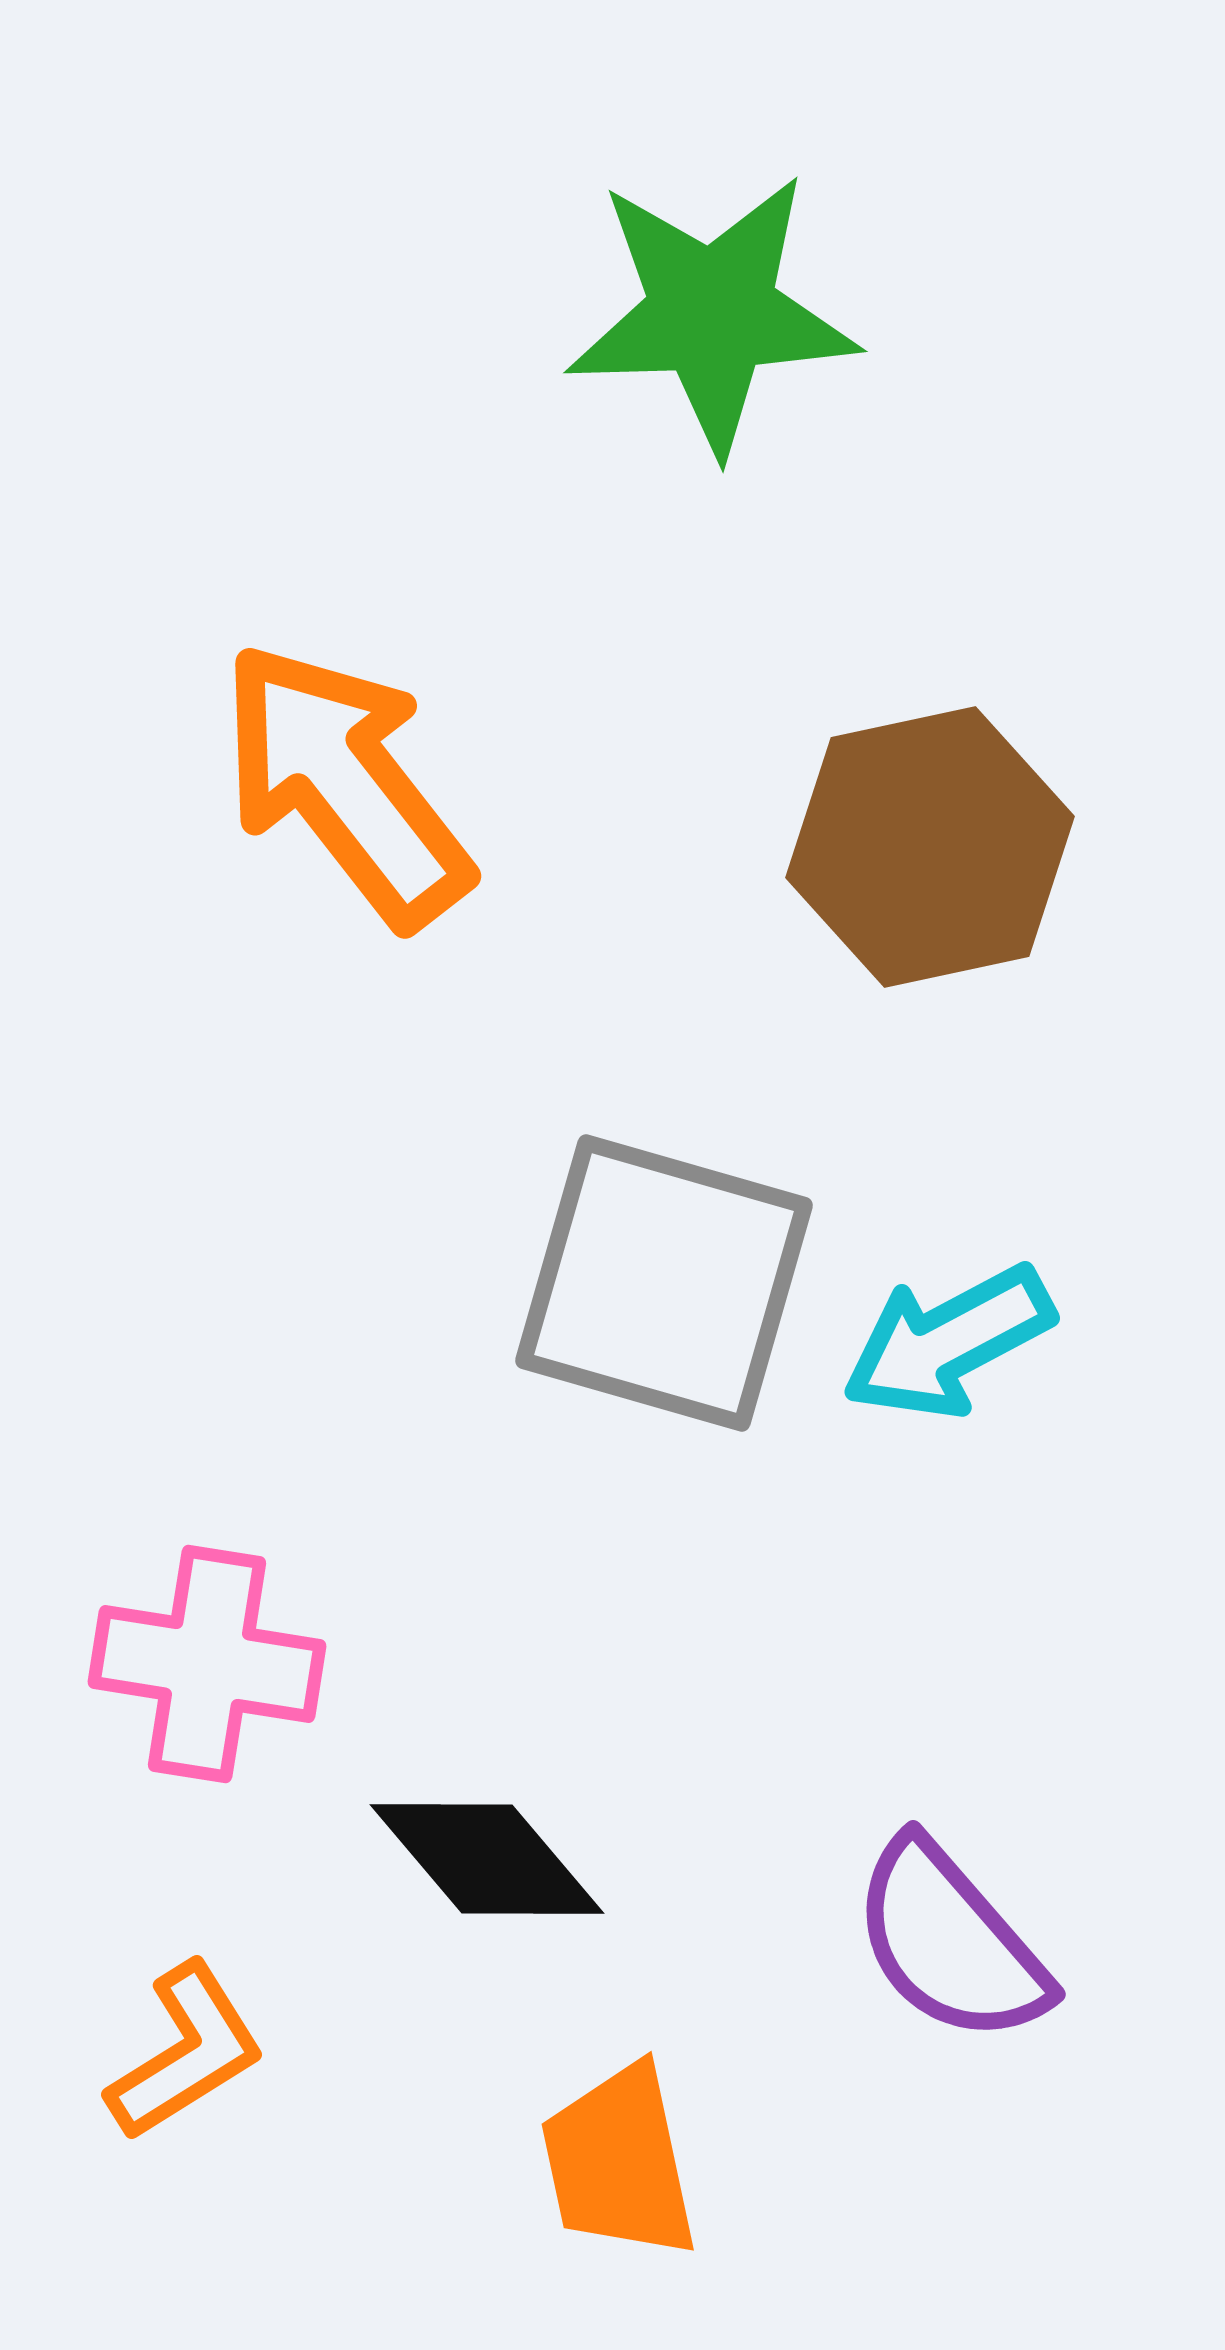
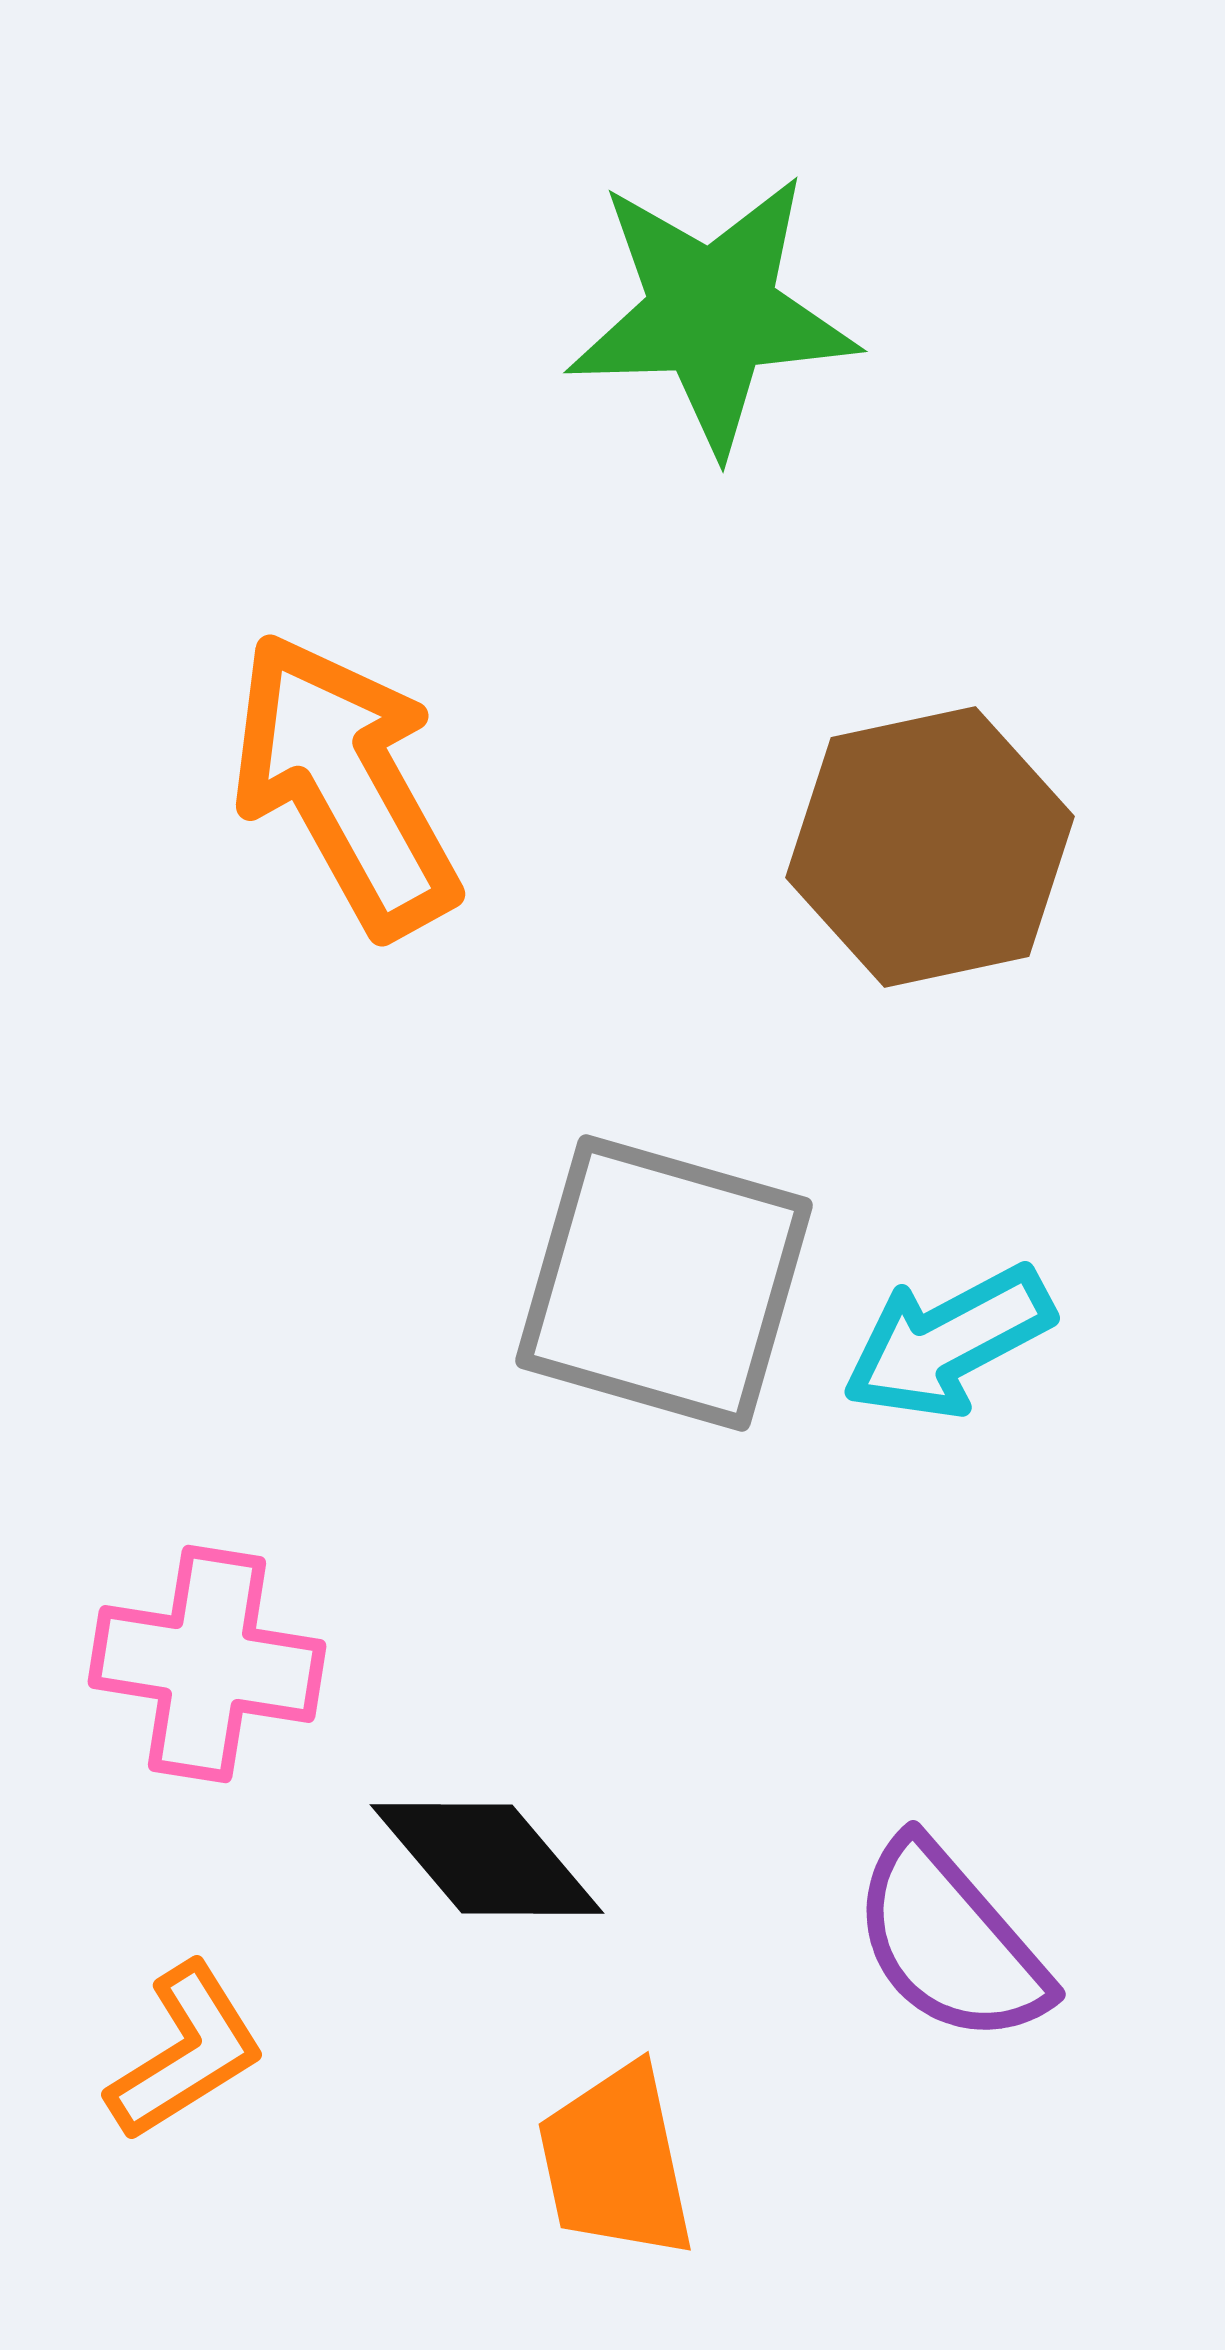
orange arrow: rotated 9 degrees clockwise
orange trapezoid: moved 3 px left
